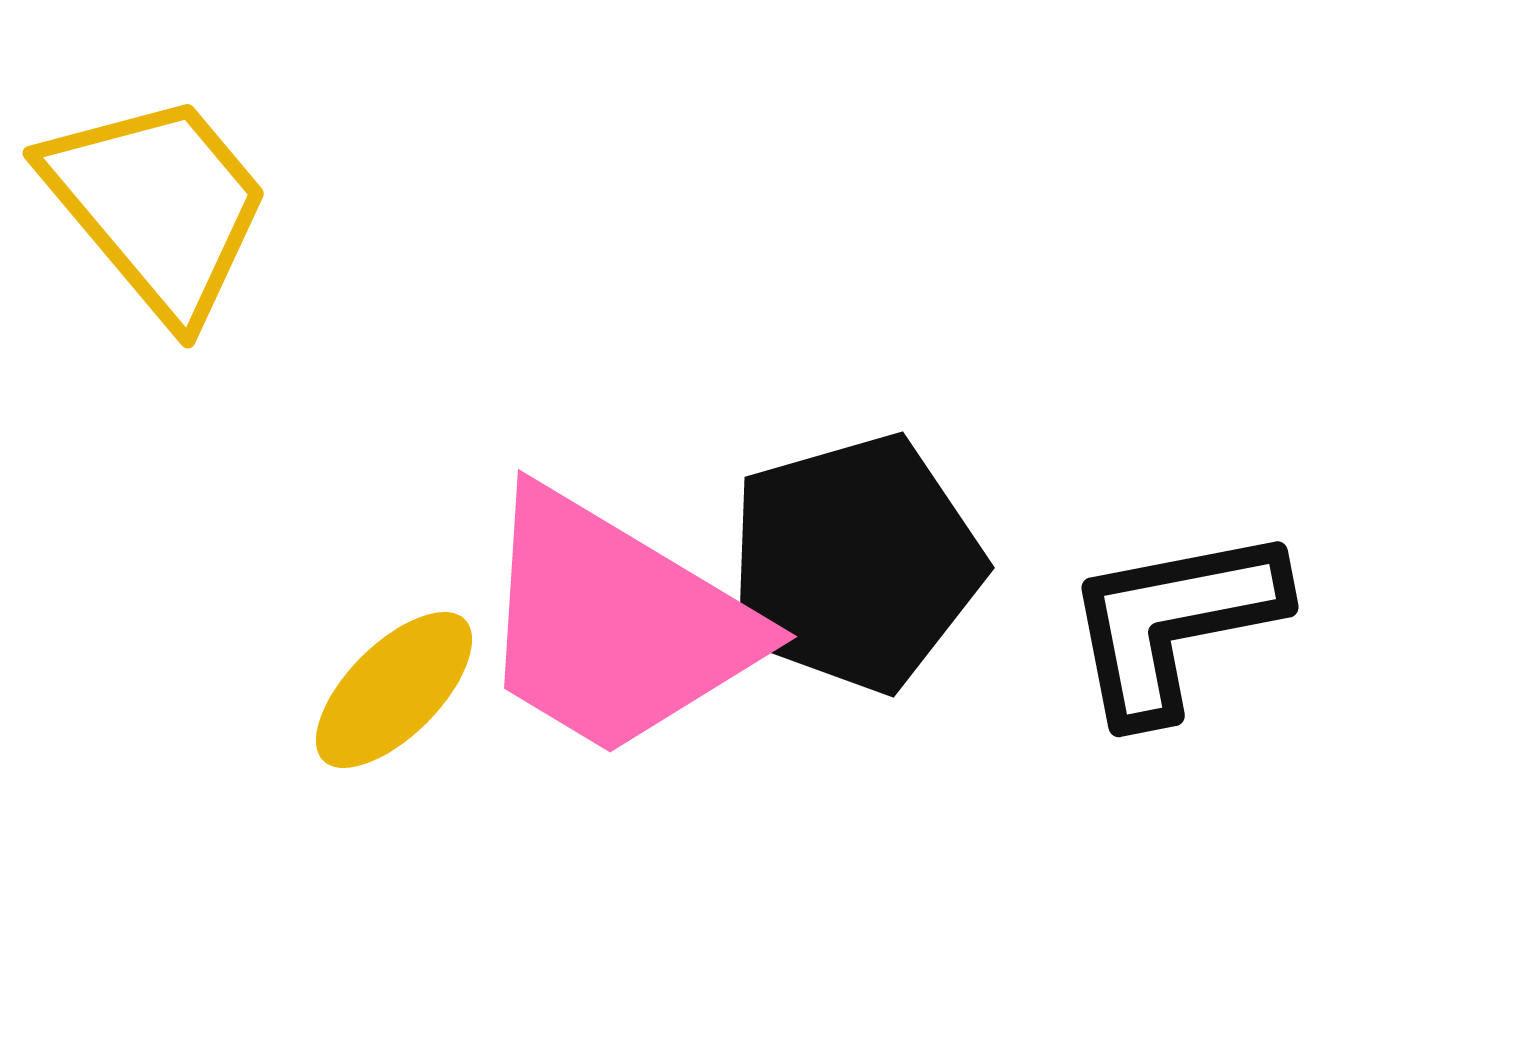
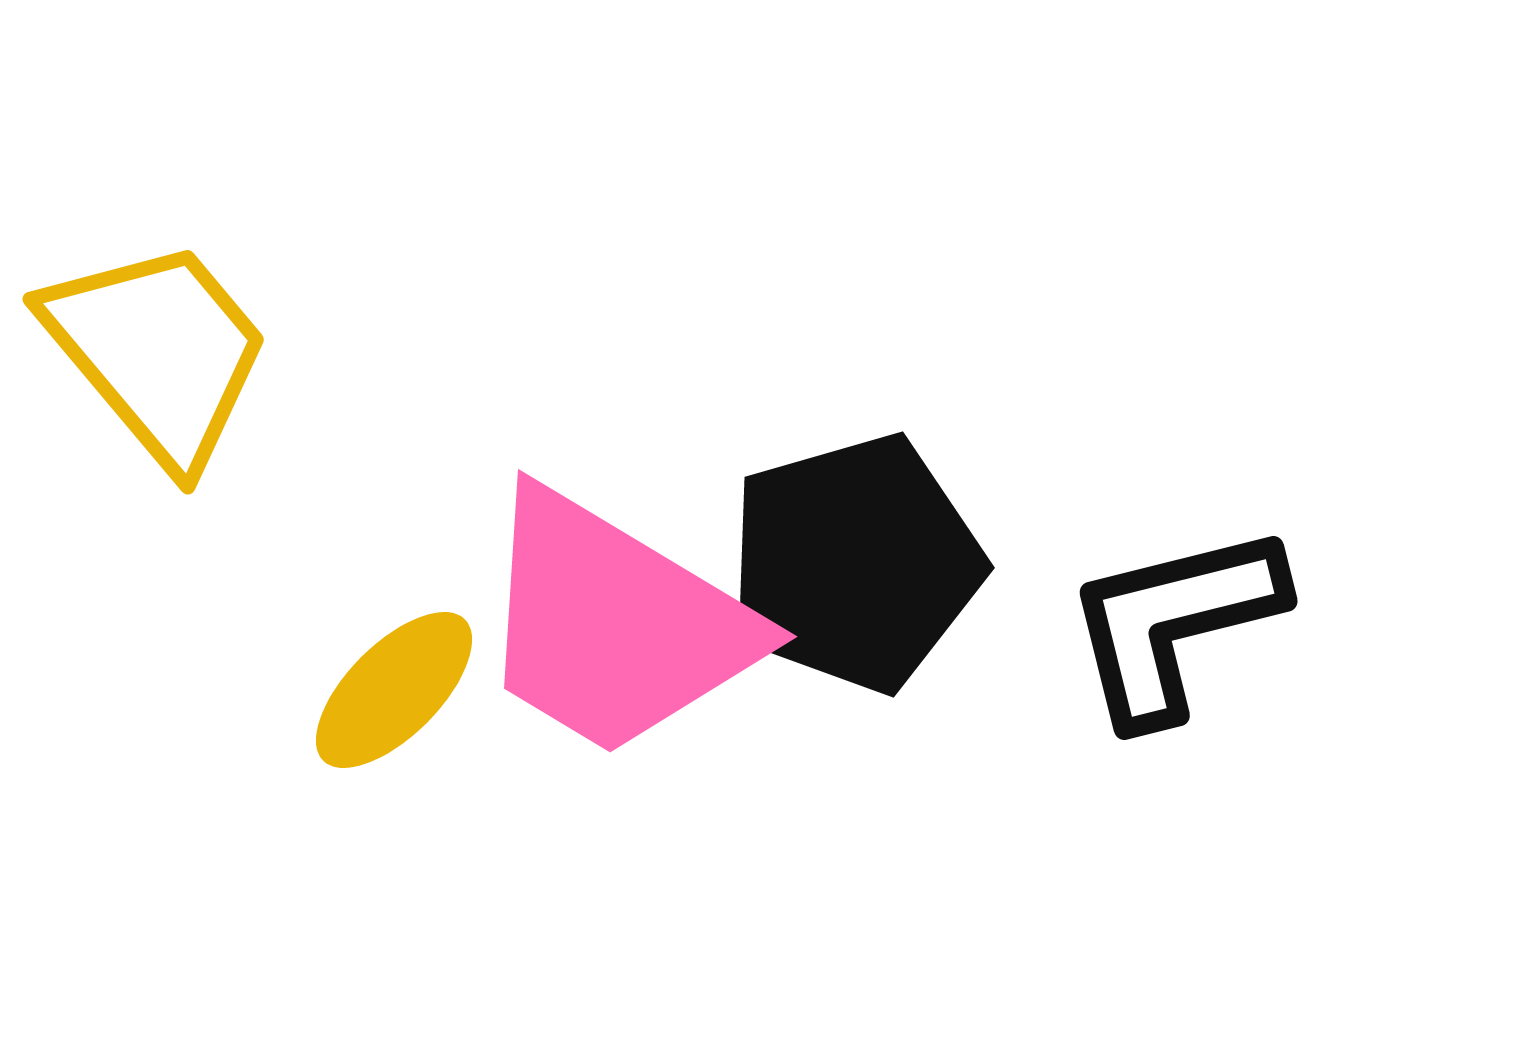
yellow trapezoid: moved 146 px down
black L-shape: rotated 3 degrees counterclockwise
